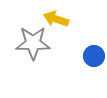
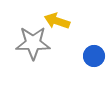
yellow arrow: moved 1 px right, 2 px down
